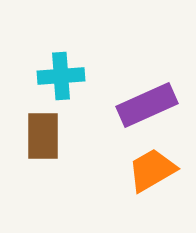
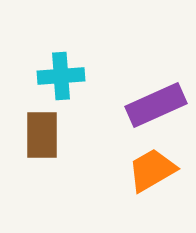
purple rectangle: moved 9 px right
brown rectangle: moved 1 px left, 1 px up
